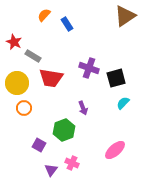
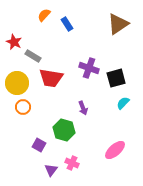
brown triangle: moved 7 px left, 8 px down
orange circle: moved 1 px left, 1 px up
green hexagon: rotated 25 degrees counterclockwise
